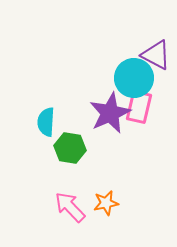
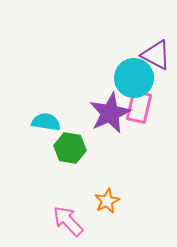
cyan semicircle: rotated 96 degrees clockwise
orange star: moved 1 px right, 2 px up; rotated 15 degrees counterclockwise
pink arrow: moved 2 px left, 14 px down
